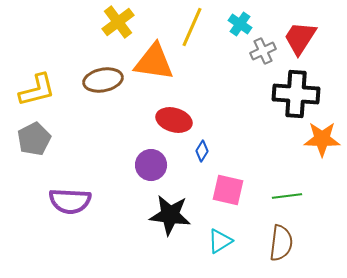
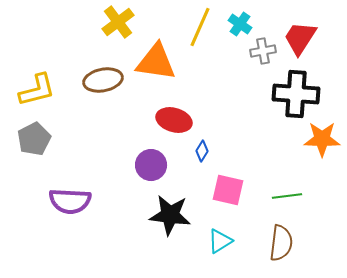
yellow line: moved 8 px right
gray cross: rotated 15 degrees clockwise
orange triangle: moved 2 px right
